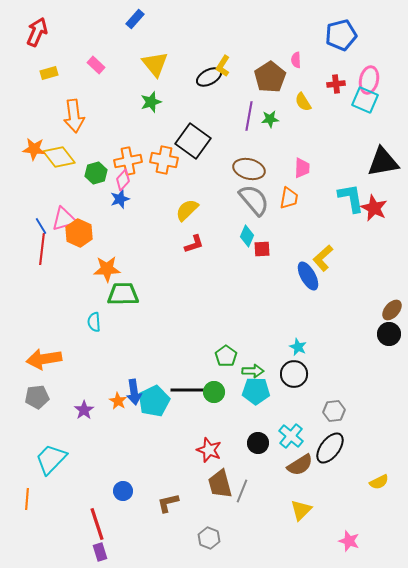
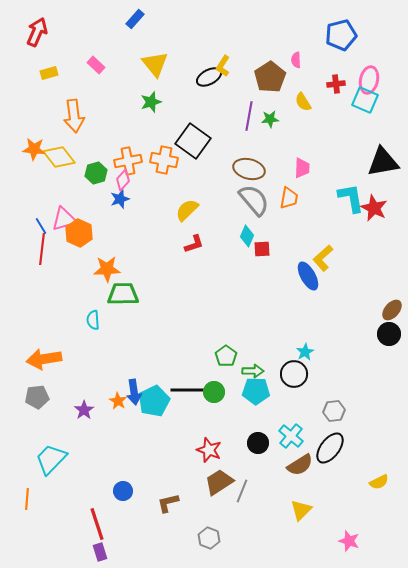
cyan semicircle at (94, 322): moved 1 px left, 2 px up
cyan star at (298, 347): moved 7 px right, 5 px down; rotated 18 degrees clockwise
brown trapezoid at (220, 484): moved 1 px left, 2 px up; rotated 72 degrees clockwise
